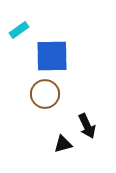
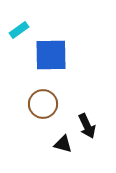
blue square: moved 1 px left, 1 px up
brown circle: moved 2 px left, 10 px down
black triangle: rotated 30 degrees clockwise
